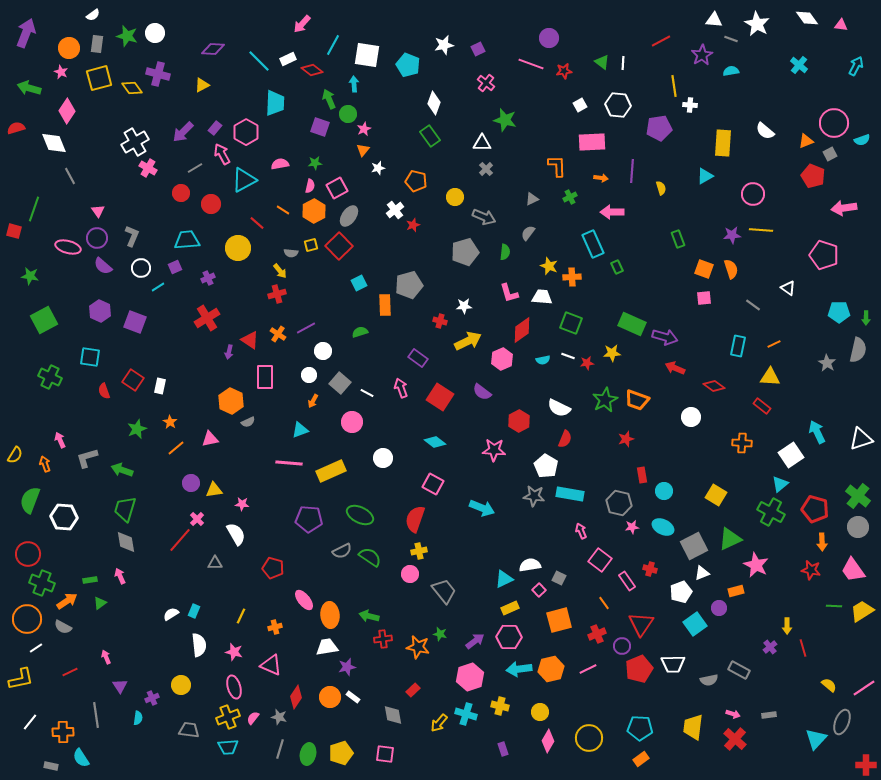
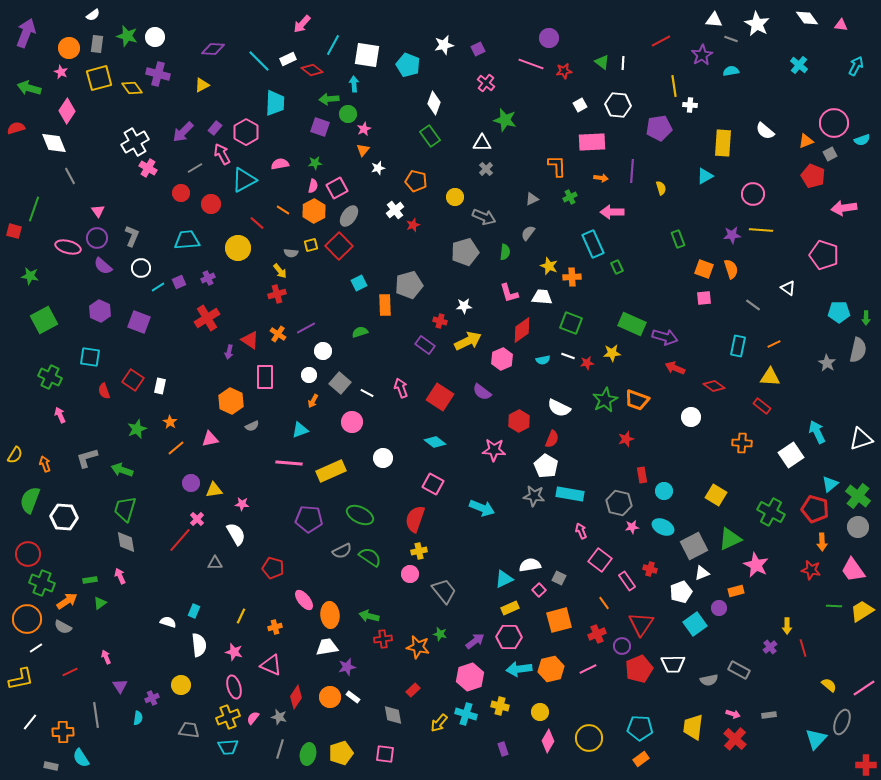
white circle at (155, 33): moved 4 px down
green arrow at (329, 99): rotated 72 degrees counterclockwise
pink semicircle at (310, 186): moved 3 px right
purple square at (175, 267): moved 4 px right, 15 px down
purple square at (135, 322): moved 4 px right
purple rectangle at (418, 358): moved 7 px right, 13 px up
gray semicircle at (248, 422): moved 4 px right, 4 px down
red semicircle at (565, 439): moved 13 px left
pink arrow at (60, 440): moved 25 px up
cyan triangle at (780, 484): moved 50 px right
white semicircle at (171, 614): moved 3 px left, 8 px down; rotated 49 degrees clockwise
